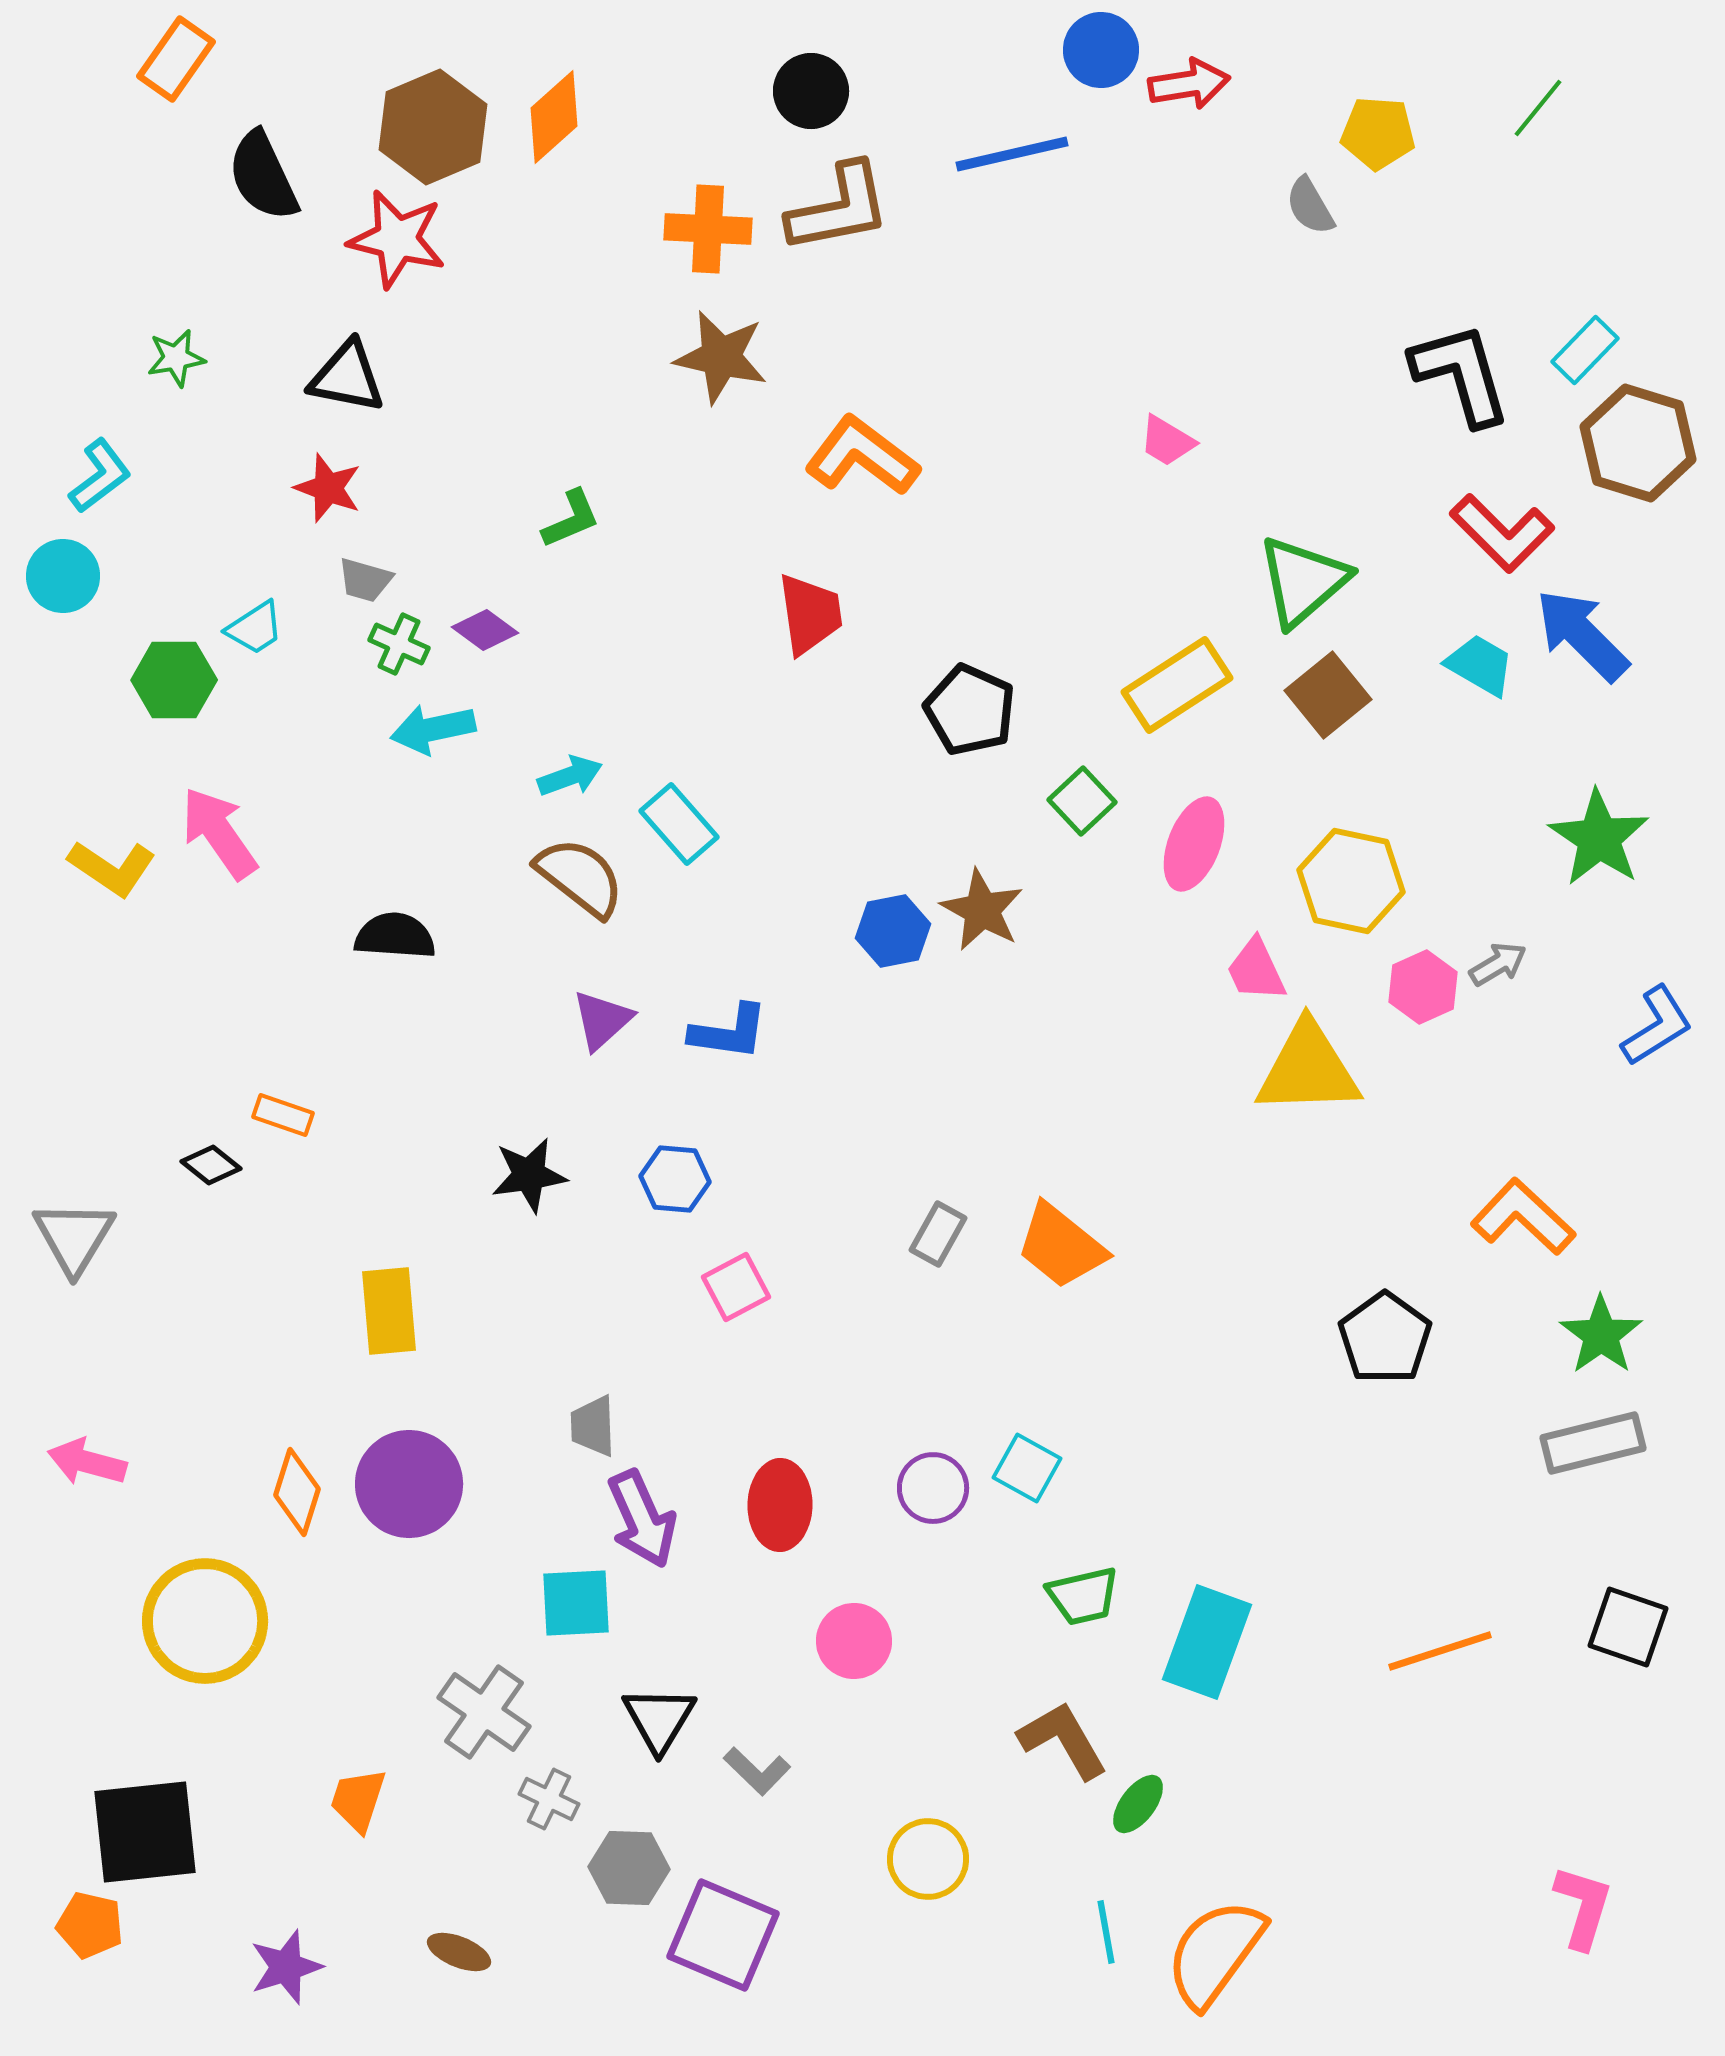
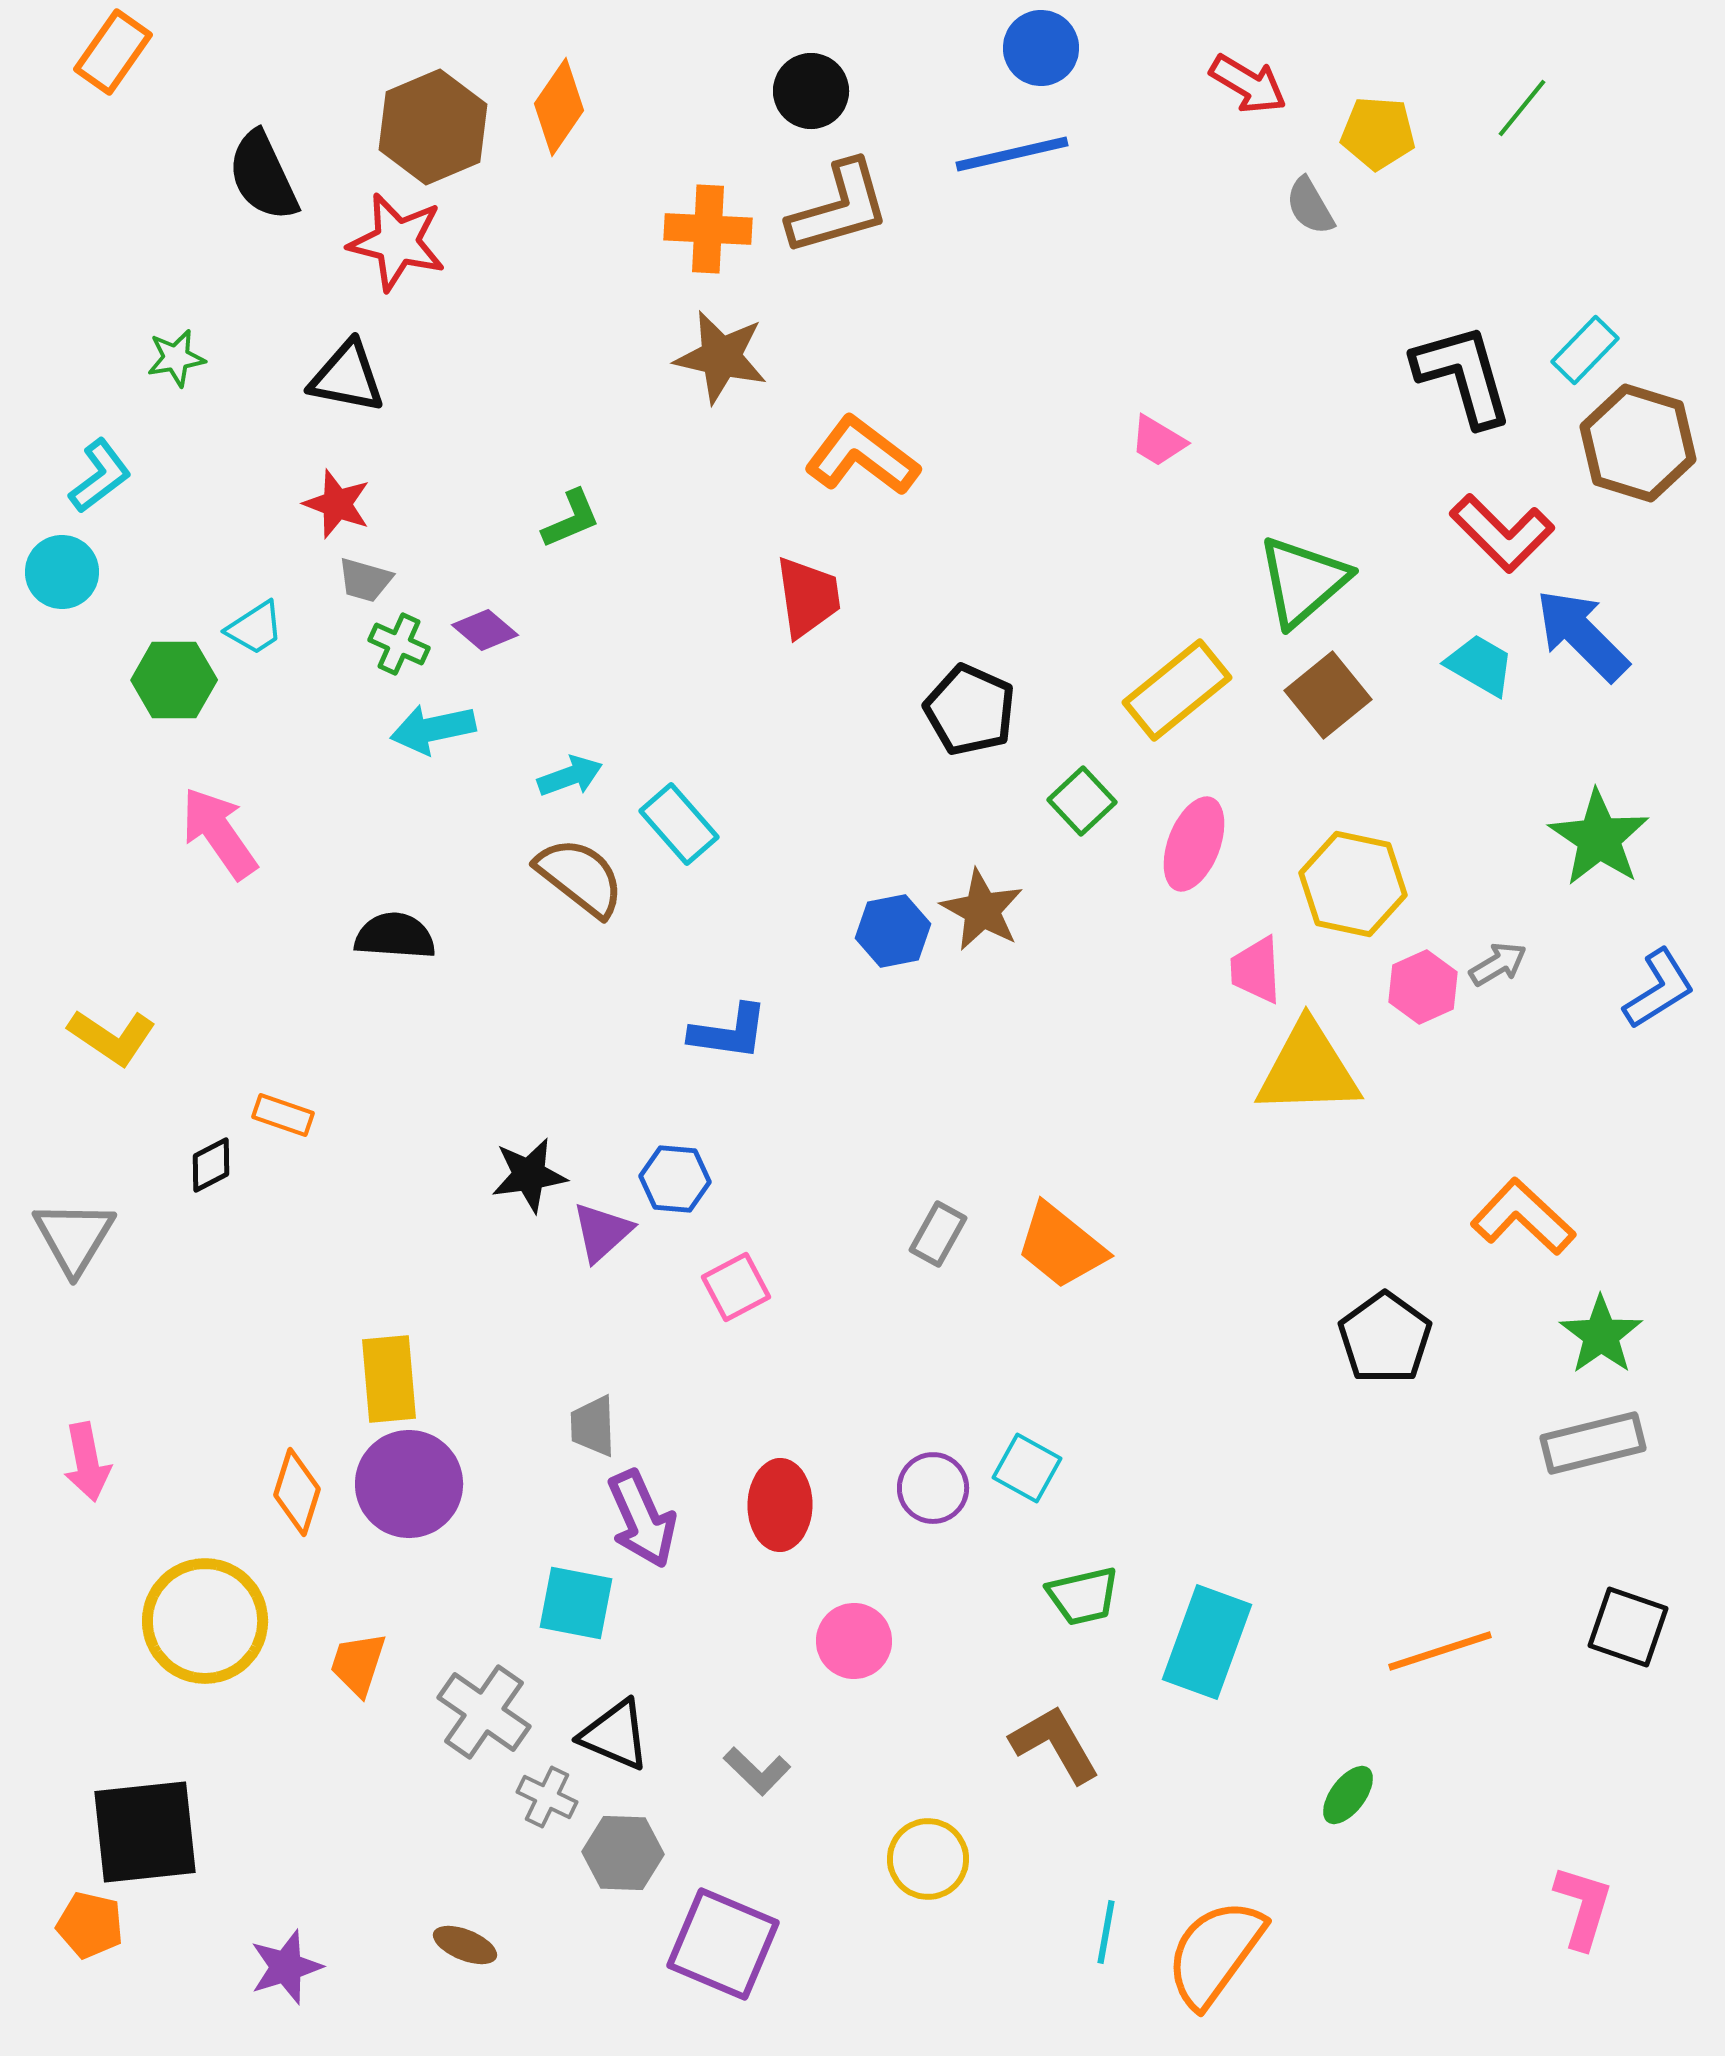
blue circle at (1101, 50): moved 60 px left, 2 px up
orange rectangle at (176, 59): moved 63 px left, 7 px up
red arrow at (1189, 84): moved 59 px right; rotated 40 degrees clockwise
green line at (1538, 108): moved 16 px left
orange diamond at (554, 117): moved 5 px right, 10 px up; rotated 14 degrees counterclockwise
brown L-shape at (839, 208): rotated 5 degrees counterclockwise
red star at (397, 239): moved 3 px down
black L-shape at (1461, 374): moved 2 px right, 1 px down
pink trapezoid at (1167, 441): moved 9 px left
red star at (328, 488): moved 9 px right, 16 px down
cyan circle at (63, 576): moved 1 px left, 4 px up
red trapezoid at (810, 614): moved 2 px left, 17 px up
purple diamond at (485, 630): rotated 4 degrees clockwise
yellow rectangle at (1177, 685): moved 5 px down; rotated 6 degrees counterclockwise
yellow L-shape at (112, 868): moved 169 px down
yellow hexagon at (1351, 881): moved 2 px right, 3 px down
pink trapezoid at (1256, 970): rotated 22 degrees clockwise
purple triangle at (602, 1020): moved 212 px down
blue L-shape at (1657, 1026): moved 2 px right, 37 px up
black diamond at (211, 1165): rotated 66 degrees counterclockwise
yellow rectangle at (389, 1311): moved 68 px down
pink arrow at (87, 1462): rotated 116 degrees counterclockwise
cyan square at (576, 1603): rotated 14 degrees clockwise
black triangle at (659, 1719): moved 44 px left, 16 px down; rotated 38 degrees counterclockwise
brown L-shape at (1063, 1740): moved 8 px left, 4 px down
gray cross at (549, 1799): moved 2 px left, 2 px up
orange trapezoid at (358, 1800): moved 136 px up
green ellipse at (1138, 1804): moved 210 px right, 9 px up
gray hexagon at (629, 1868): moved 6 px left, 15 px up
cyan line at (1106, 1932): rotated 20 degrees clockwise
purple square at (723, 1935): moved 9 px down
brown ellipse at (459, 1952): moved 6 px right, 7 px up
